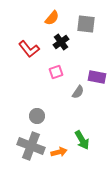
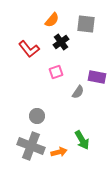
orange semicircle: moved 2 px down
